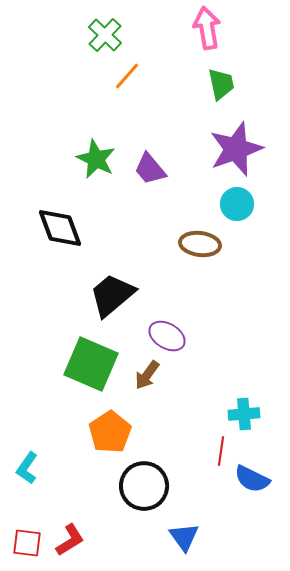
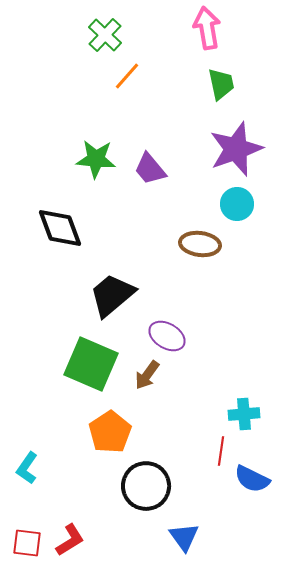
green star: rotated 21 degrees counterclockwise
black circle: moved 2 px right
